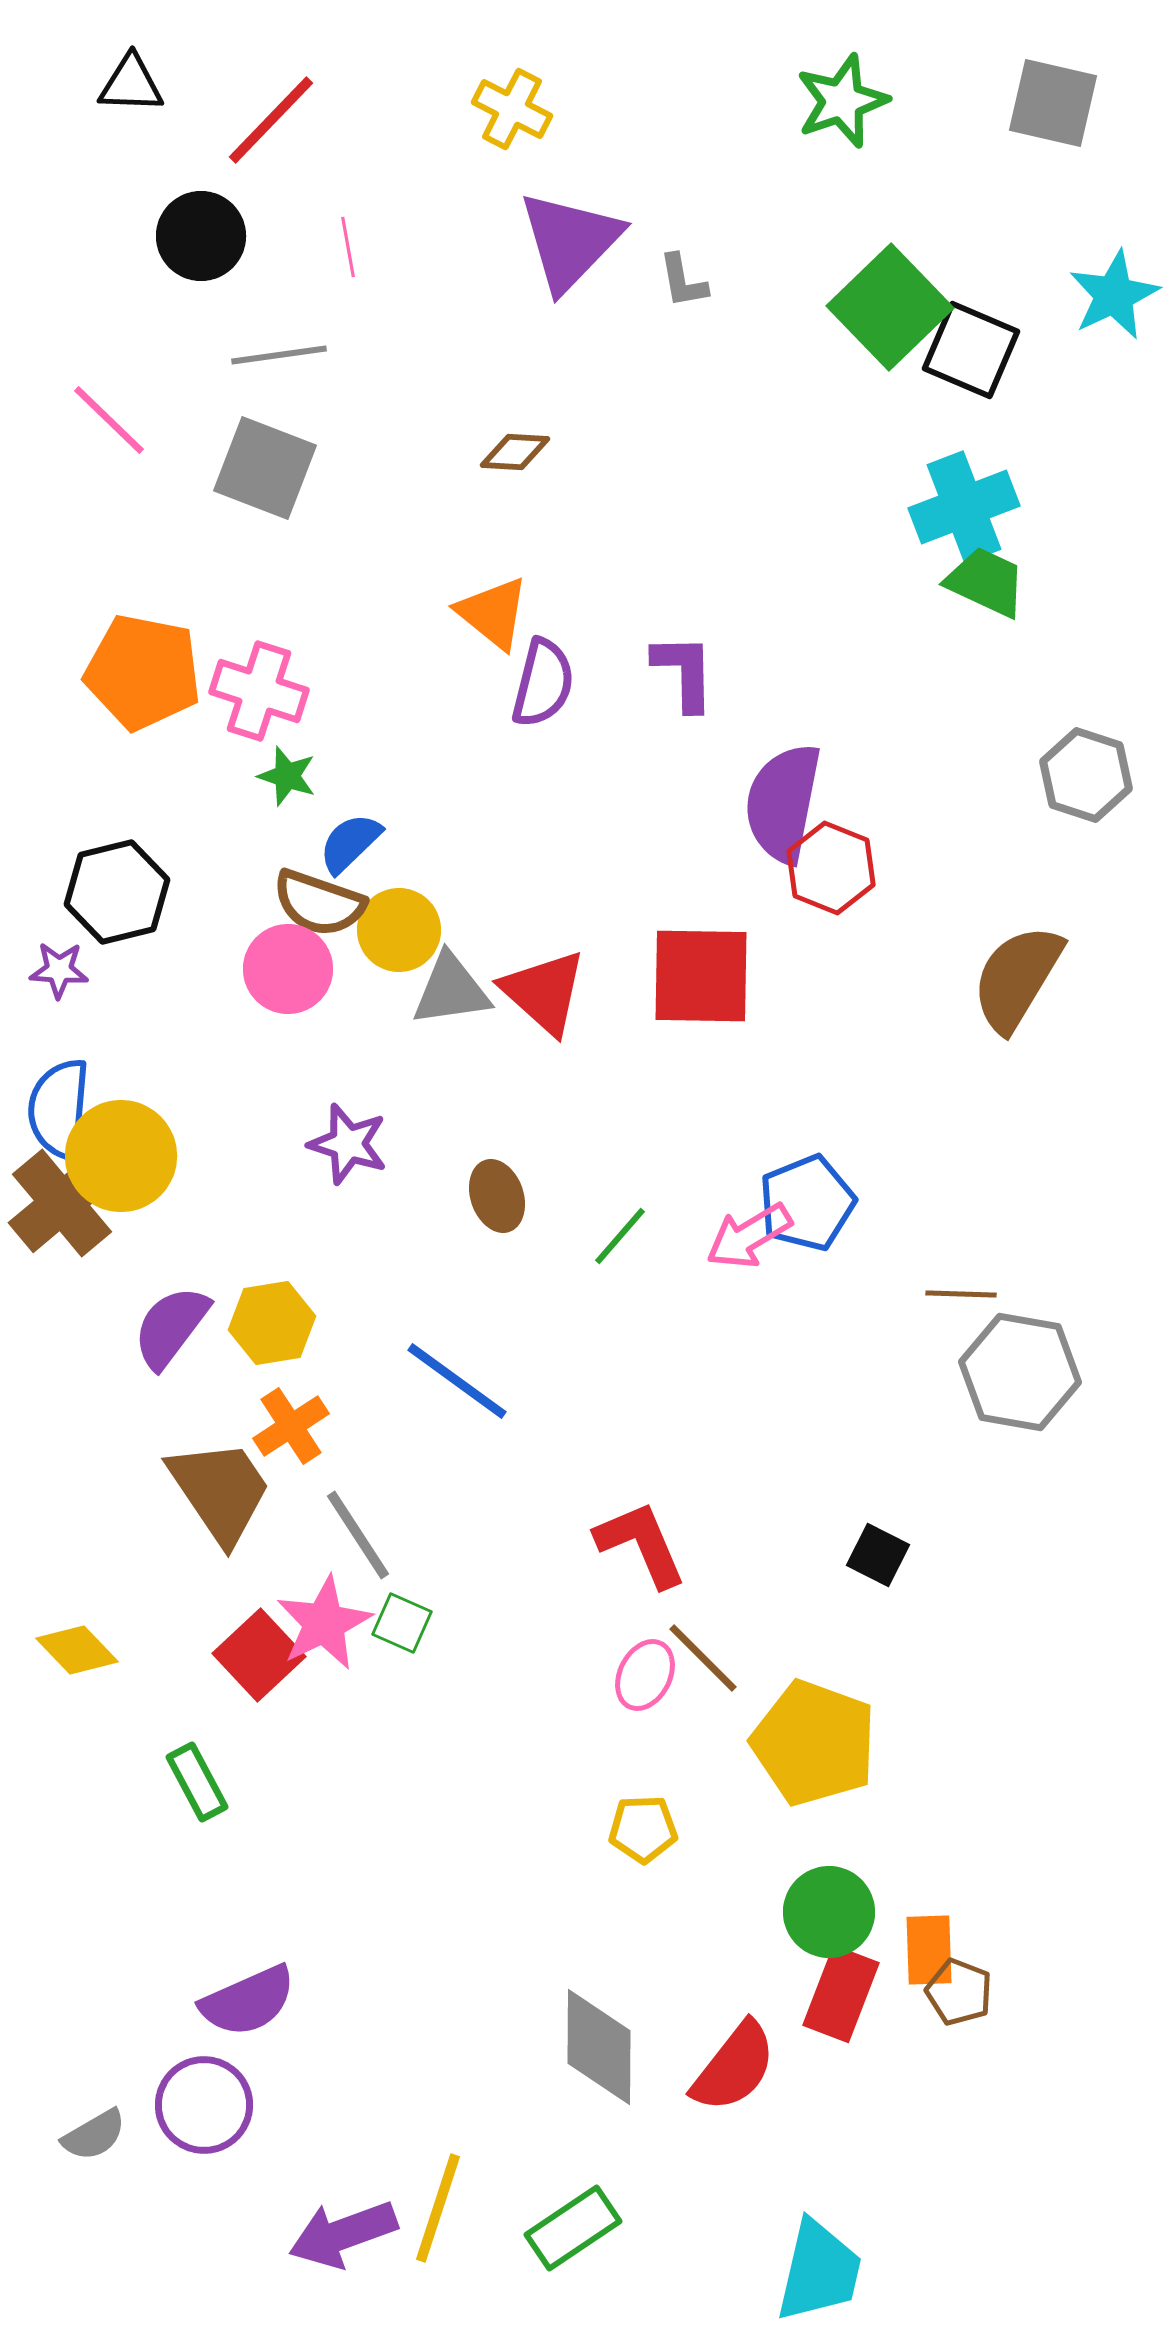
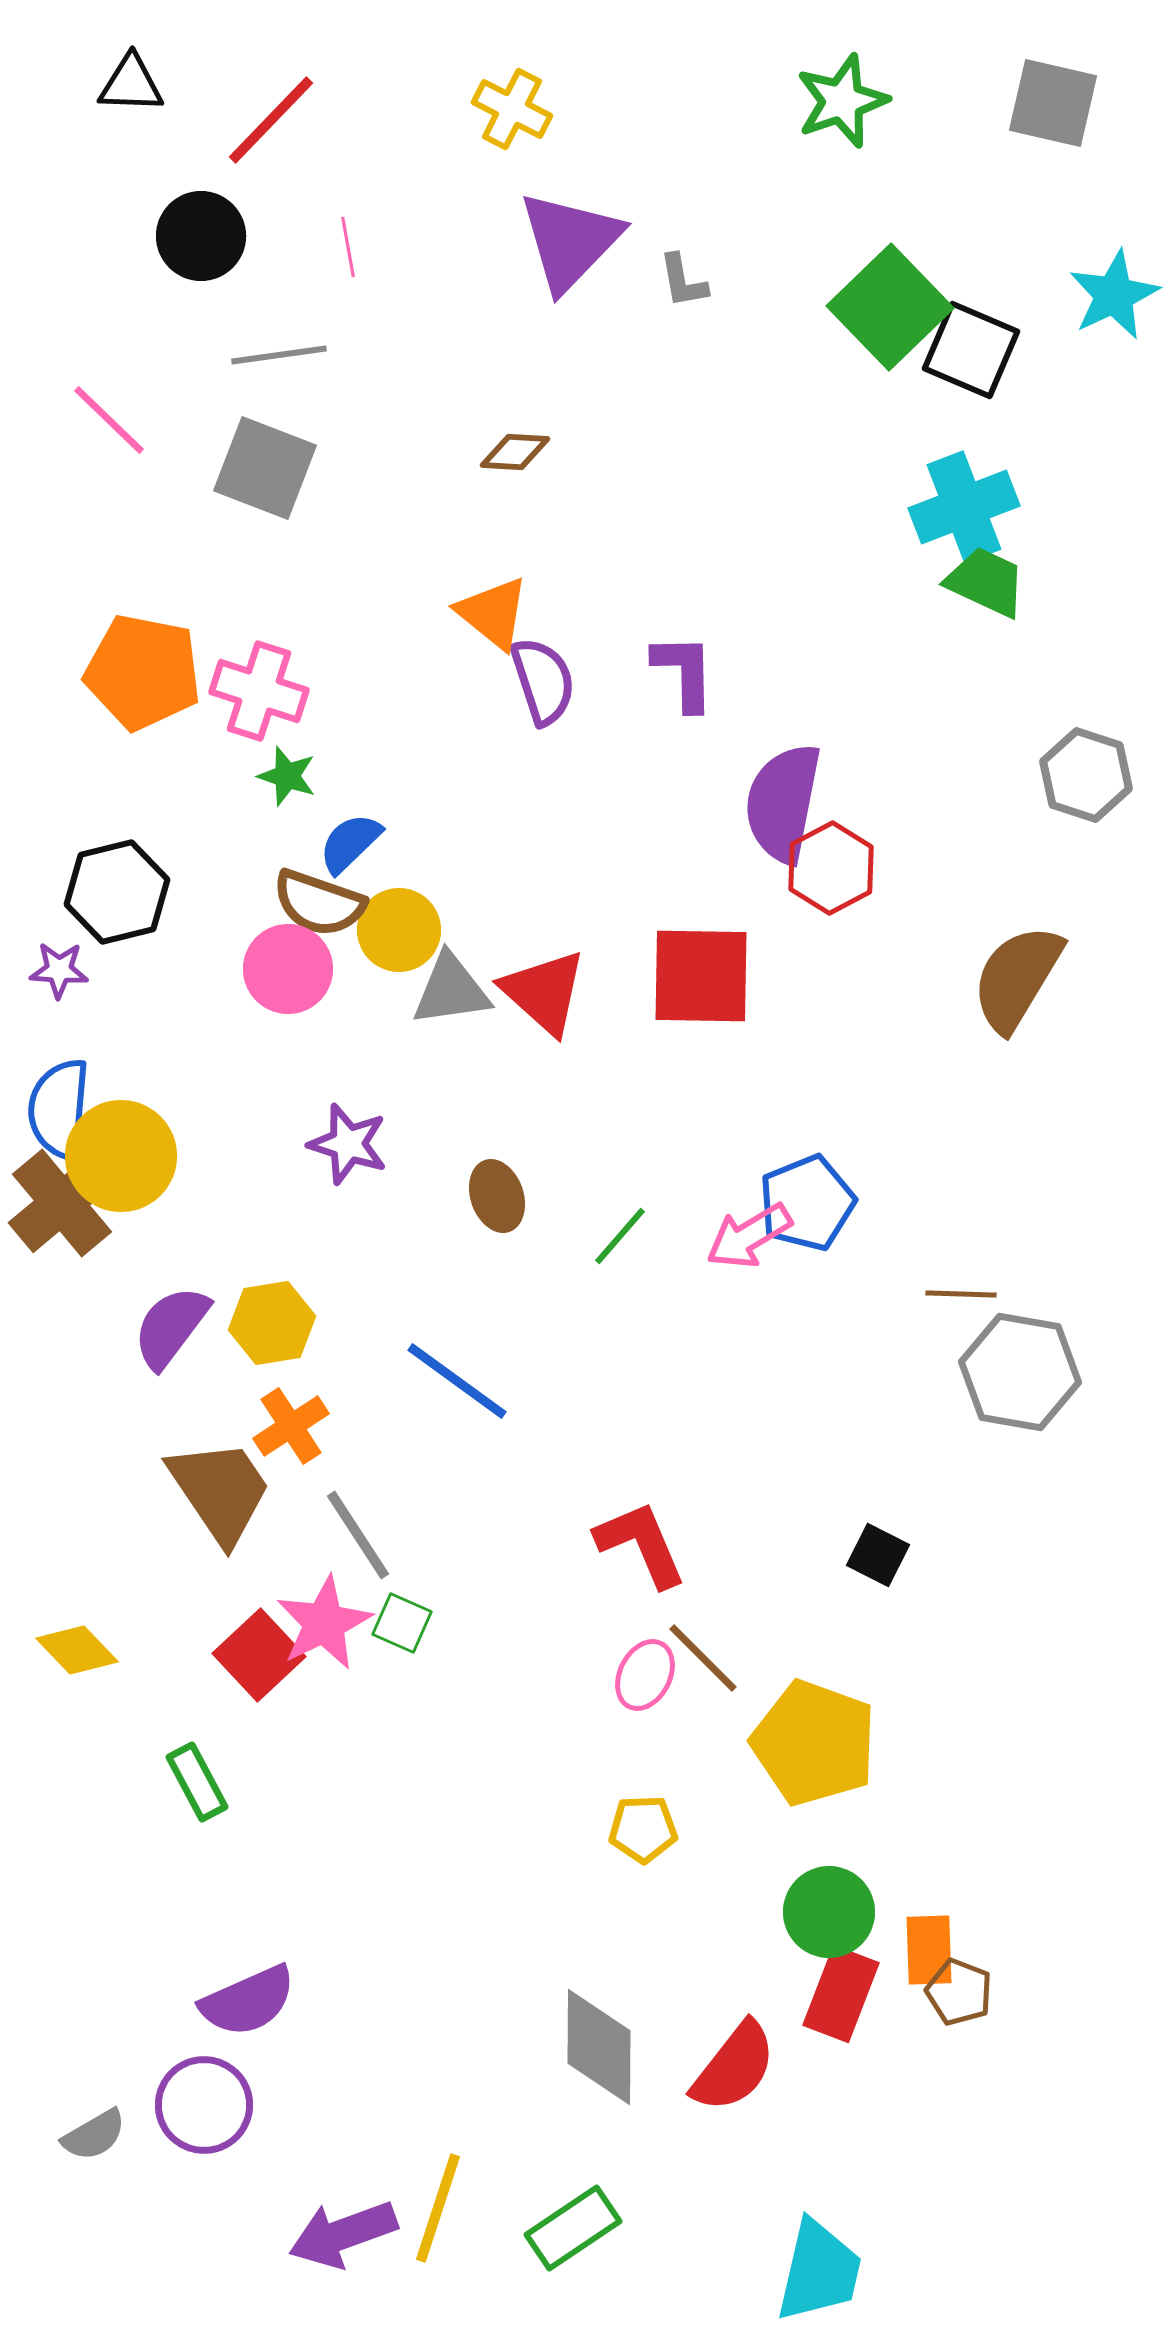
purple semicircle at (543, 683): moved 2 px up; rotated 32 degrees counterclockwise
red hexagon at (831, 868): rotated 10 degrees clockwise
